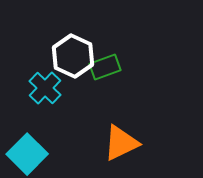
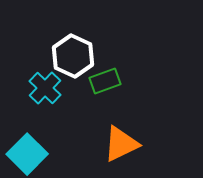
green rectangle: moved 14 px down
orange triangle: moved 1 px down
